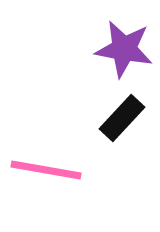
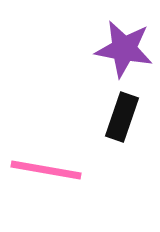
black rectangle: moved 1 px up; rotated 24 degrees counterclockwise
